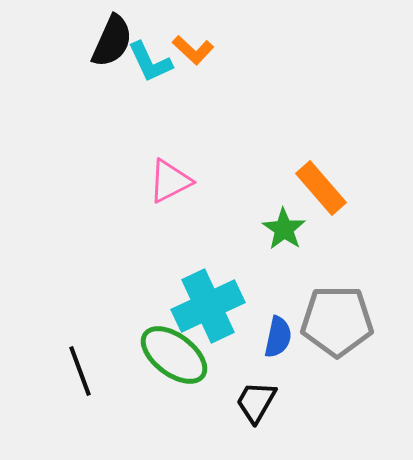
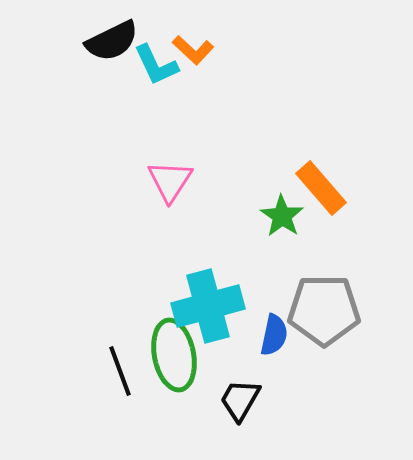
black semicircle: rotated 40 degrees clockwise
cyan L-shape: moved 6 px right, 3 px down
pink triangle: rotated 30 degrees counterclockwise
green star: moved 2 px left, 13 px up
cyan cross: rotated 10 degrees clockwise
gray pentagon: moved 13 px left, 11 px up
blue semicircle: moved 4 px left, 2 px up
green ellipse: rotated 42 degrees clockwise
black line: moved 40 px right
black trapezoid: moved 16 px left, 2 px up
